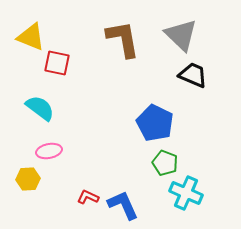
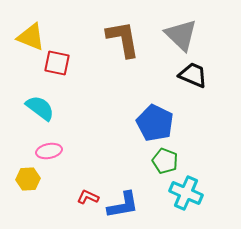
green pentagon: moved 2 px up
blue L-shape: rotated 104 degrees clockwise
